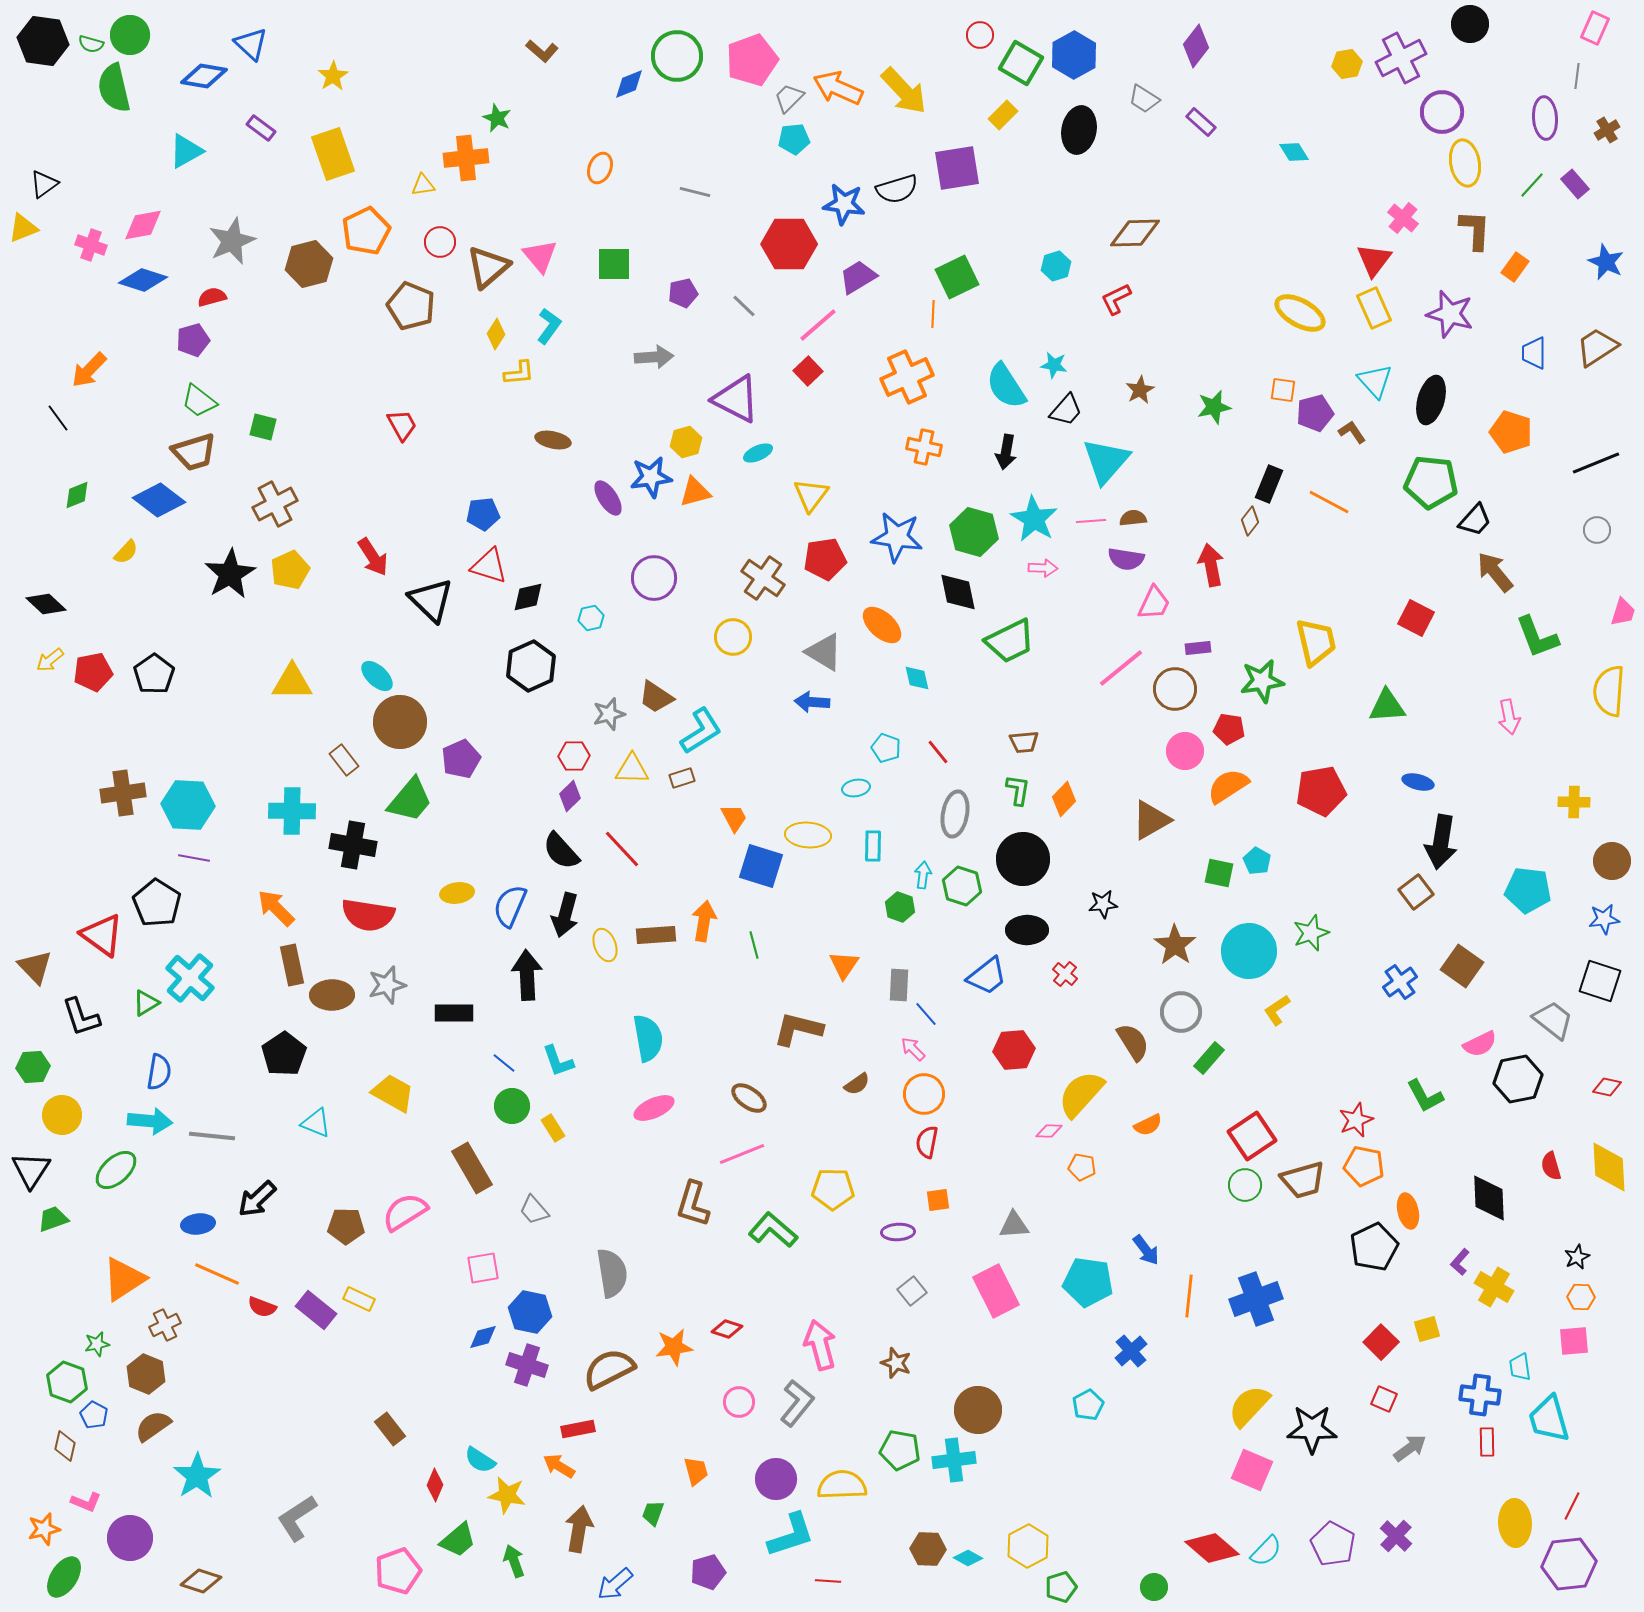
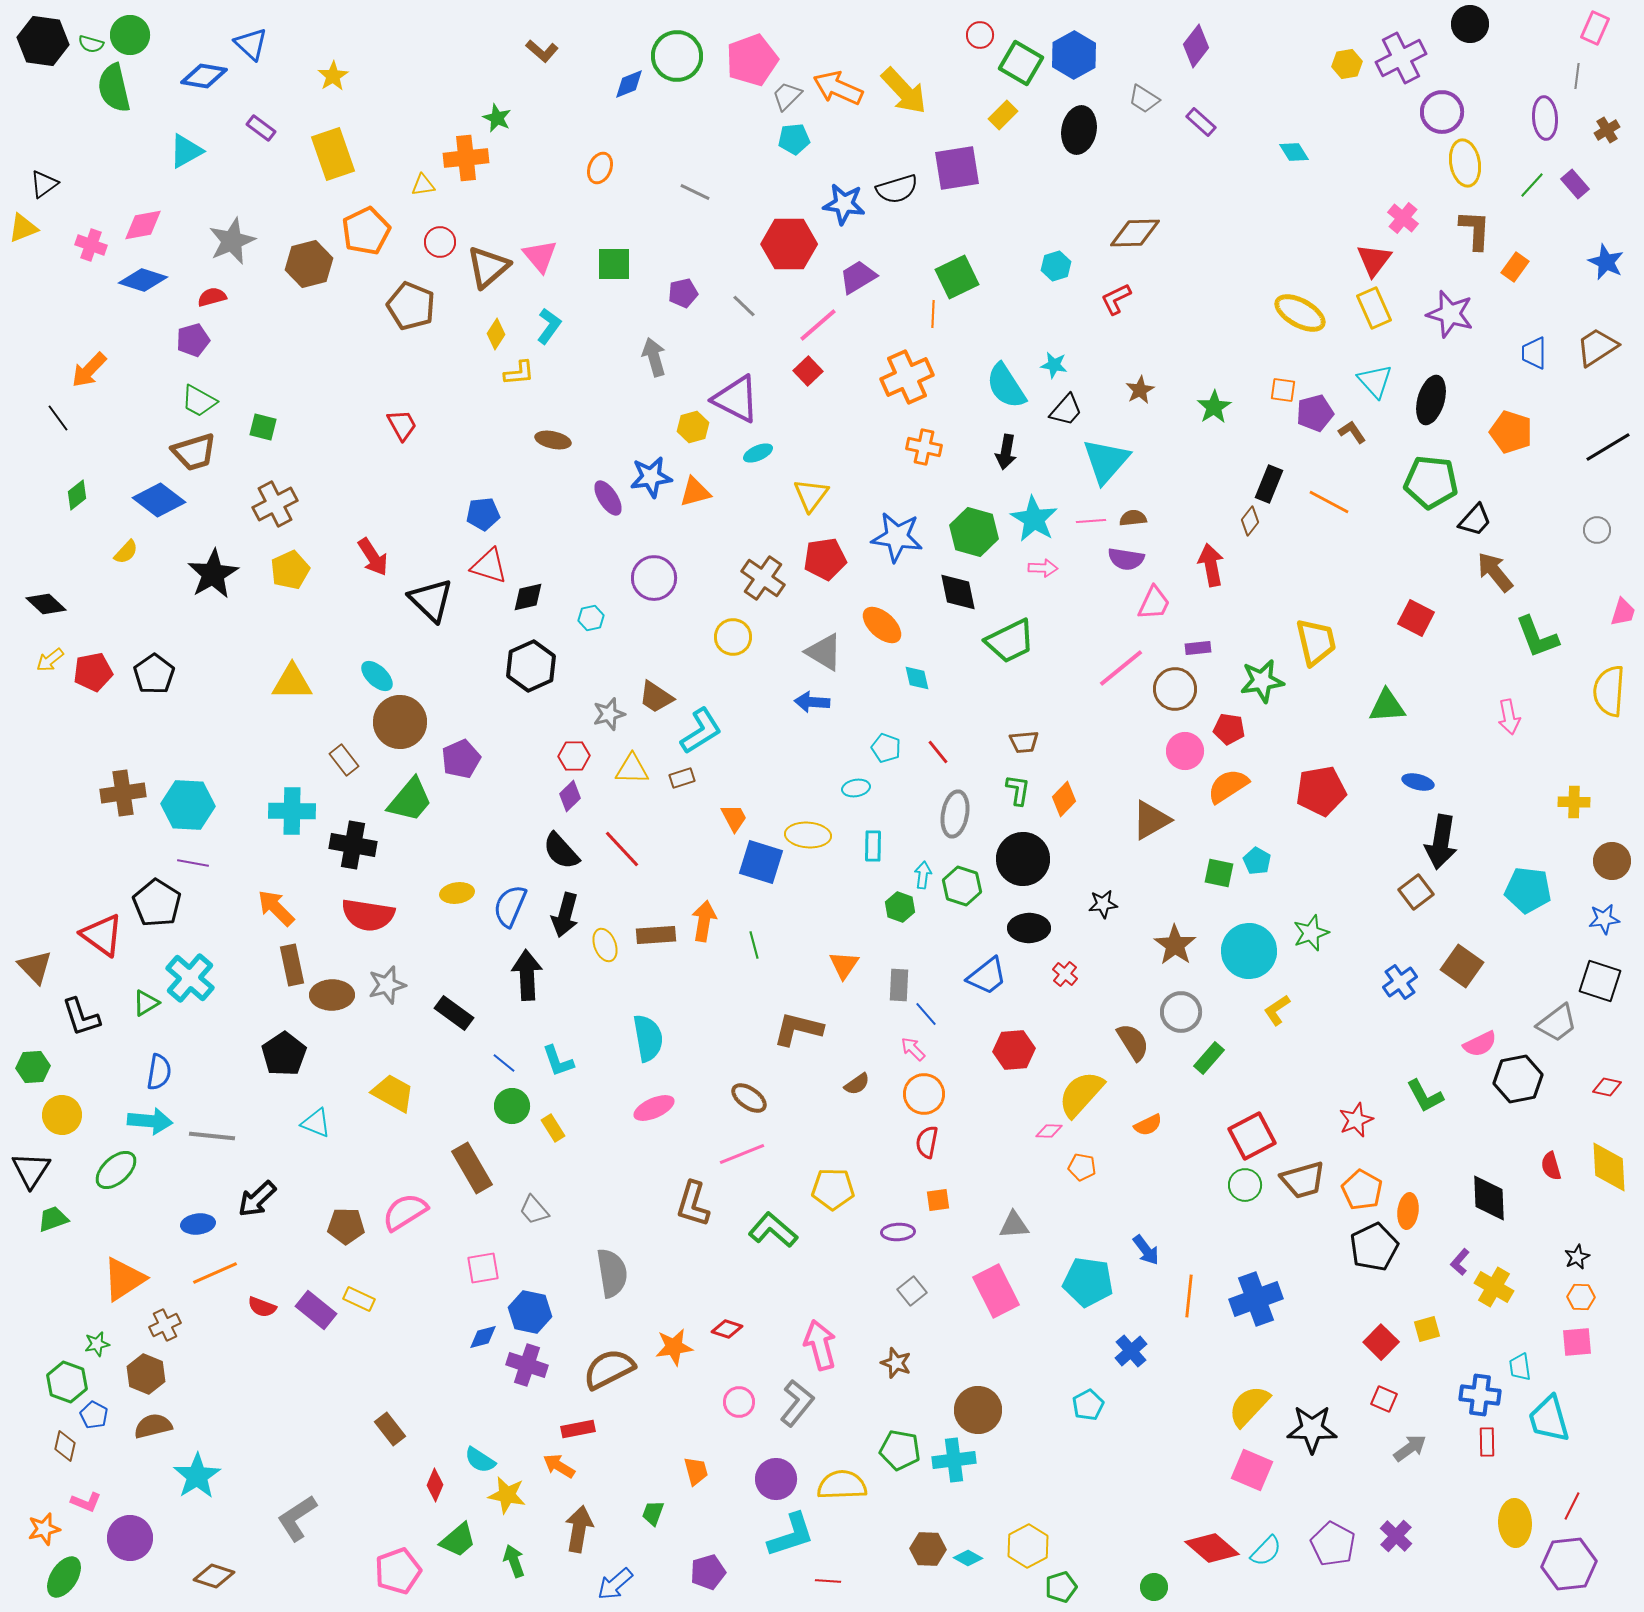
gray trapezoid at (789, 98): moved 2 px left, 2 px up
gray line at (695, 192): rotated 12 degrees clockwise
gray arrow at (654, 357): rotated 102 degrees counterclockwise
green trapezoid at (199, 401): rotated 9 degrees counterclockwise
green star at (1214, 407): rotated 20 degrees counterclockwise
yellow hexagon at (686, 442): moved 7 px right, 15 px up
black line at (1596, 463): moved 12 px right, 16 px up; rotated 9 degrees counterclockwise
green diamond at (77, 495): rotated 16 degrees counterclockwise
black star at (230, 574): moved 17 px left
purple line at (194, 858): moved 1 px left, 5 px down
blue square at (761, 866): moved 4 px up
black ellipse at (1027, 930): moved 2 px right, 2 px up
black rectangle at (454, 1013): rotated 36 degrees clockwise
gray trapezoid at (1553, 1020): moved 4 px right, 3 px down; rotated 105 degrees clockwise
red square at (1252, 1136): rotated 6 degrees clockwise
orange pentagon at (1364, 1166): moved 2 px left, 24 px down; rotated 18 degrees clockwise
orange ellipse at (1408, 1211): rotated 20 degrees clockwise
orange line at (217, 1274): moved 2 px left, 1 px up; rotated 48 degrees counterclockwise
pink square at (1574, 1341): moved 3 px right, 1 px down
brown semicircle at (153, 1426): rotated 21 degrees clockwise
brown diamond at (201, 1581): moved 13 px right, 5 px up
